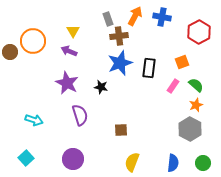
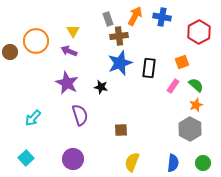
orange circle: moved 3 px right
cyan arrow: moved 1 px left, 2 px up; rotated 114 degrees clockwise
